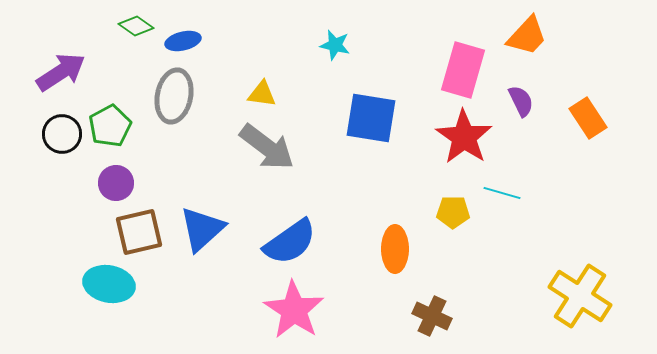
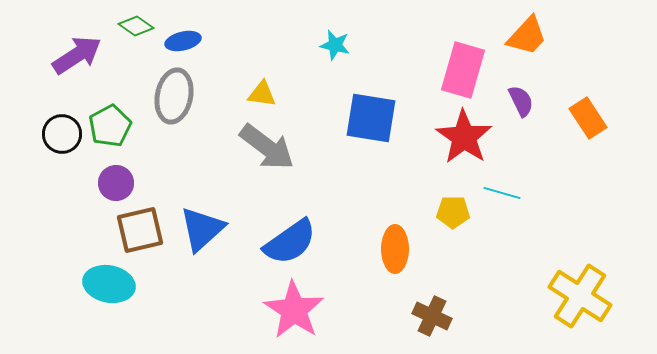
purple arrow: moved 16 px right, 17 px up
brown square: moved 1 px right, 2 px up
